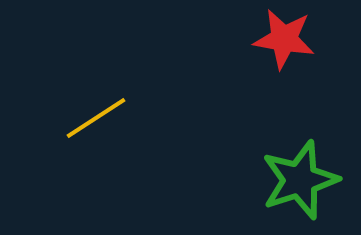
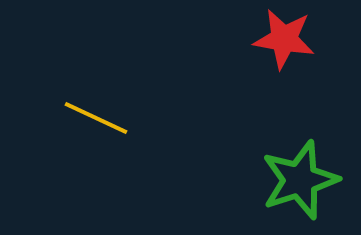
yellow line: rotated 58 degrees clockwise
